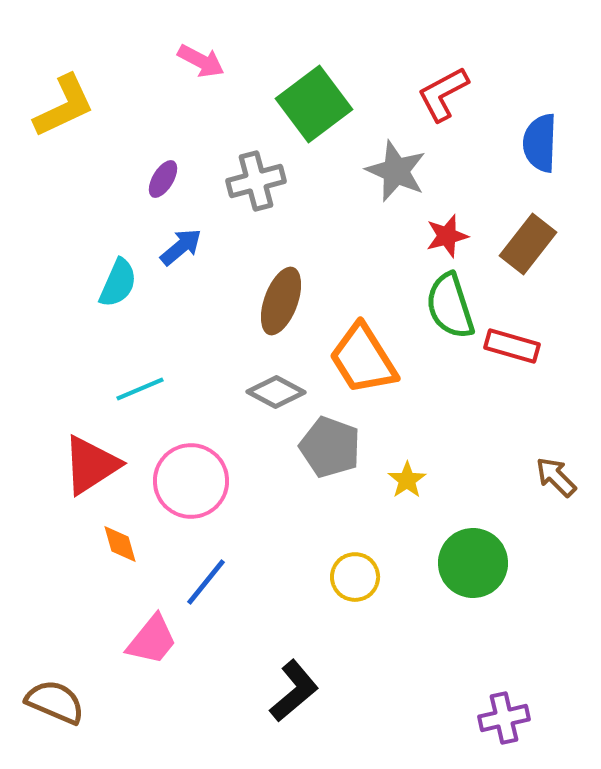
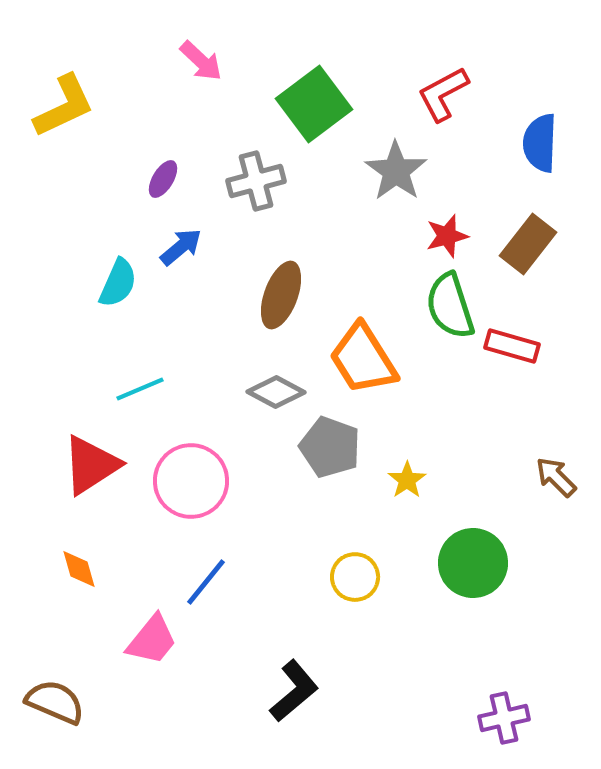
pink arrow: rotated 15 degrees clockwise
gray star: rotated 12 degrees clockwise
brown ellipse: moved 6 px up
orange diamond: moved 41 px left, 25 px down
